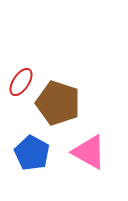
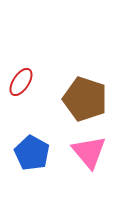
brown pentagon: moved 27 px right, 4 px up
pink triangle: rotated 21 degrees clockwise
